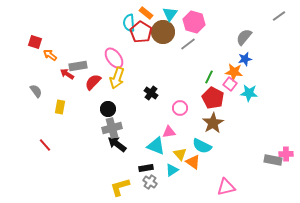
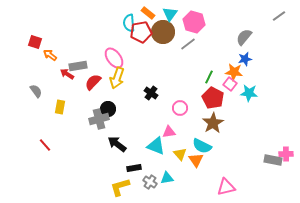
orange rectangle at (146, 13): moved 2 px right
red pentagon at (141, 32): rotated 30 degrees clockwise
gray cross at (112, 128): moved 13 px left, 9 px up
orange triangle at (193, 162): moved 3 px right, 2 px up; rotated 21 degrees clockwise
black rectangle at (146, 168): moved 12 px left
cyan triangle at (172, 170): moved 5 px left, 8 px down; rotated 24 degrees clockwise
